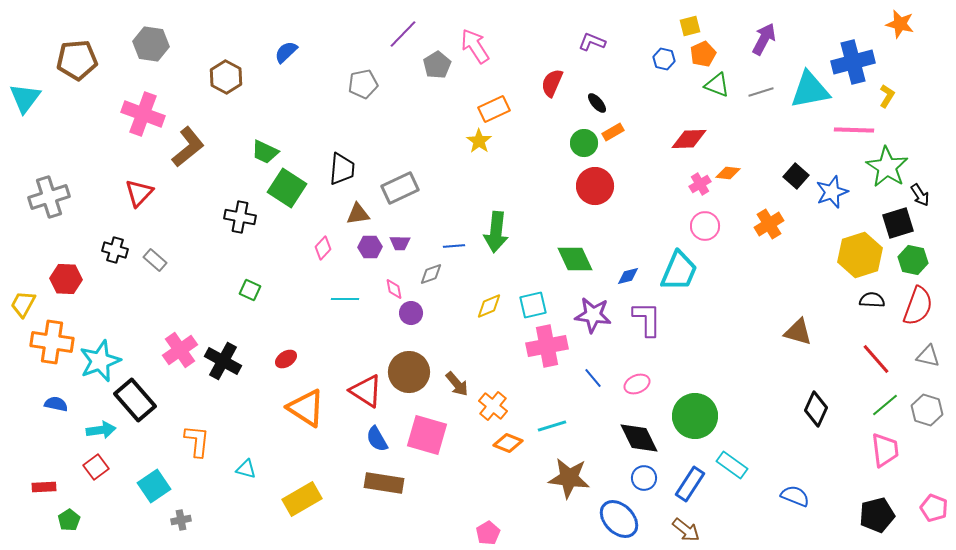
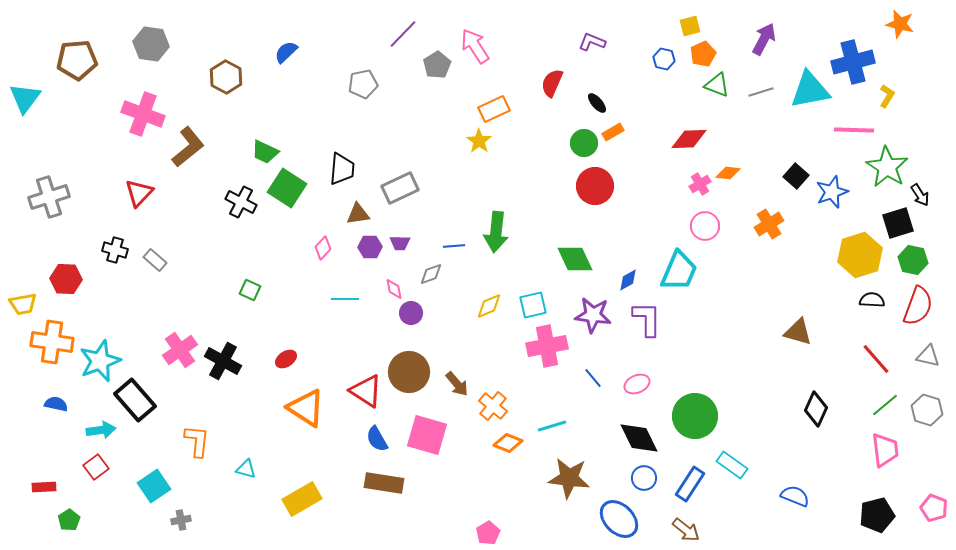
black cross at (240, 217): moved 1 px right, 15 px up; rotated 16 degrees clockwise
blue diamond at (628, 276): moved 4 px down; rotated 15 degrees counterclockwise
yellow trapezoid at (23, 304): rotated 128 degrees counterclockwise
